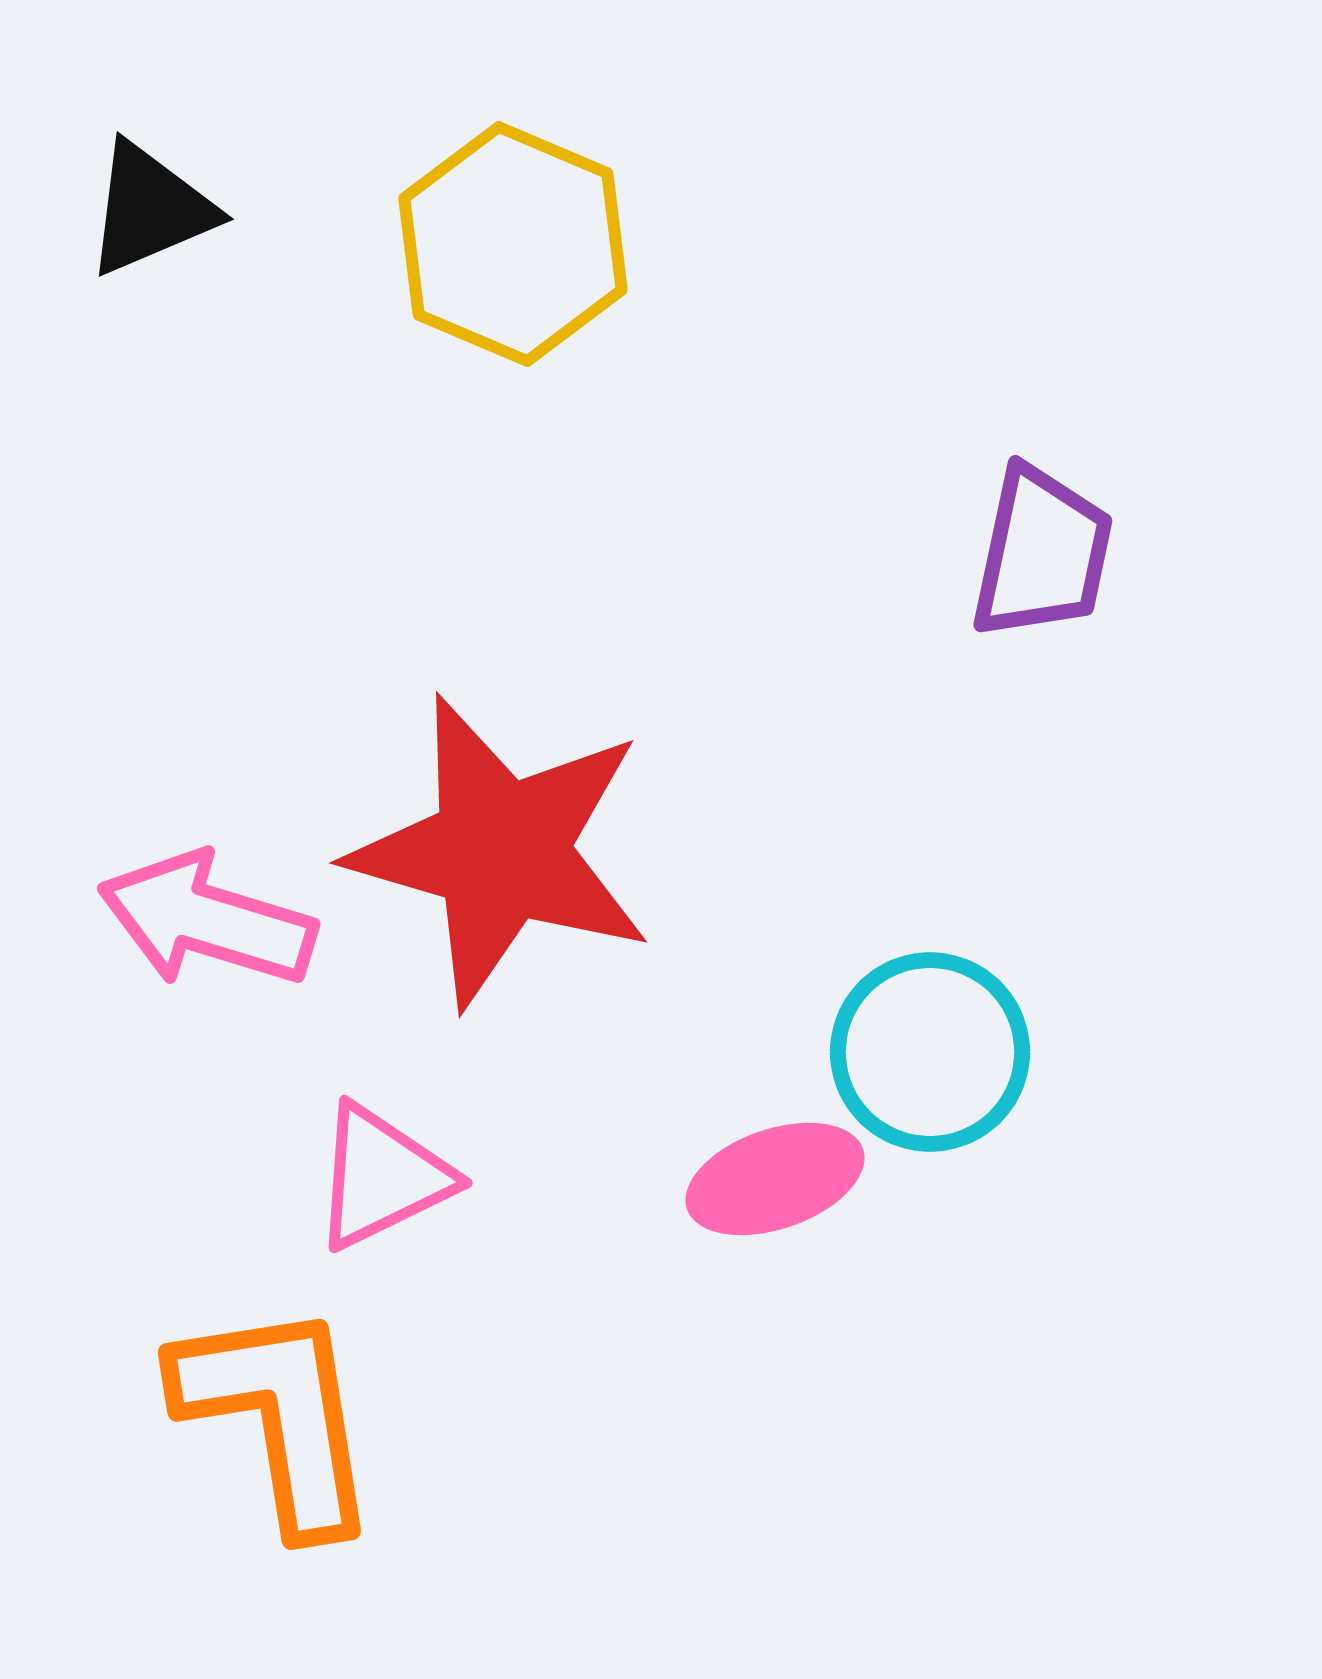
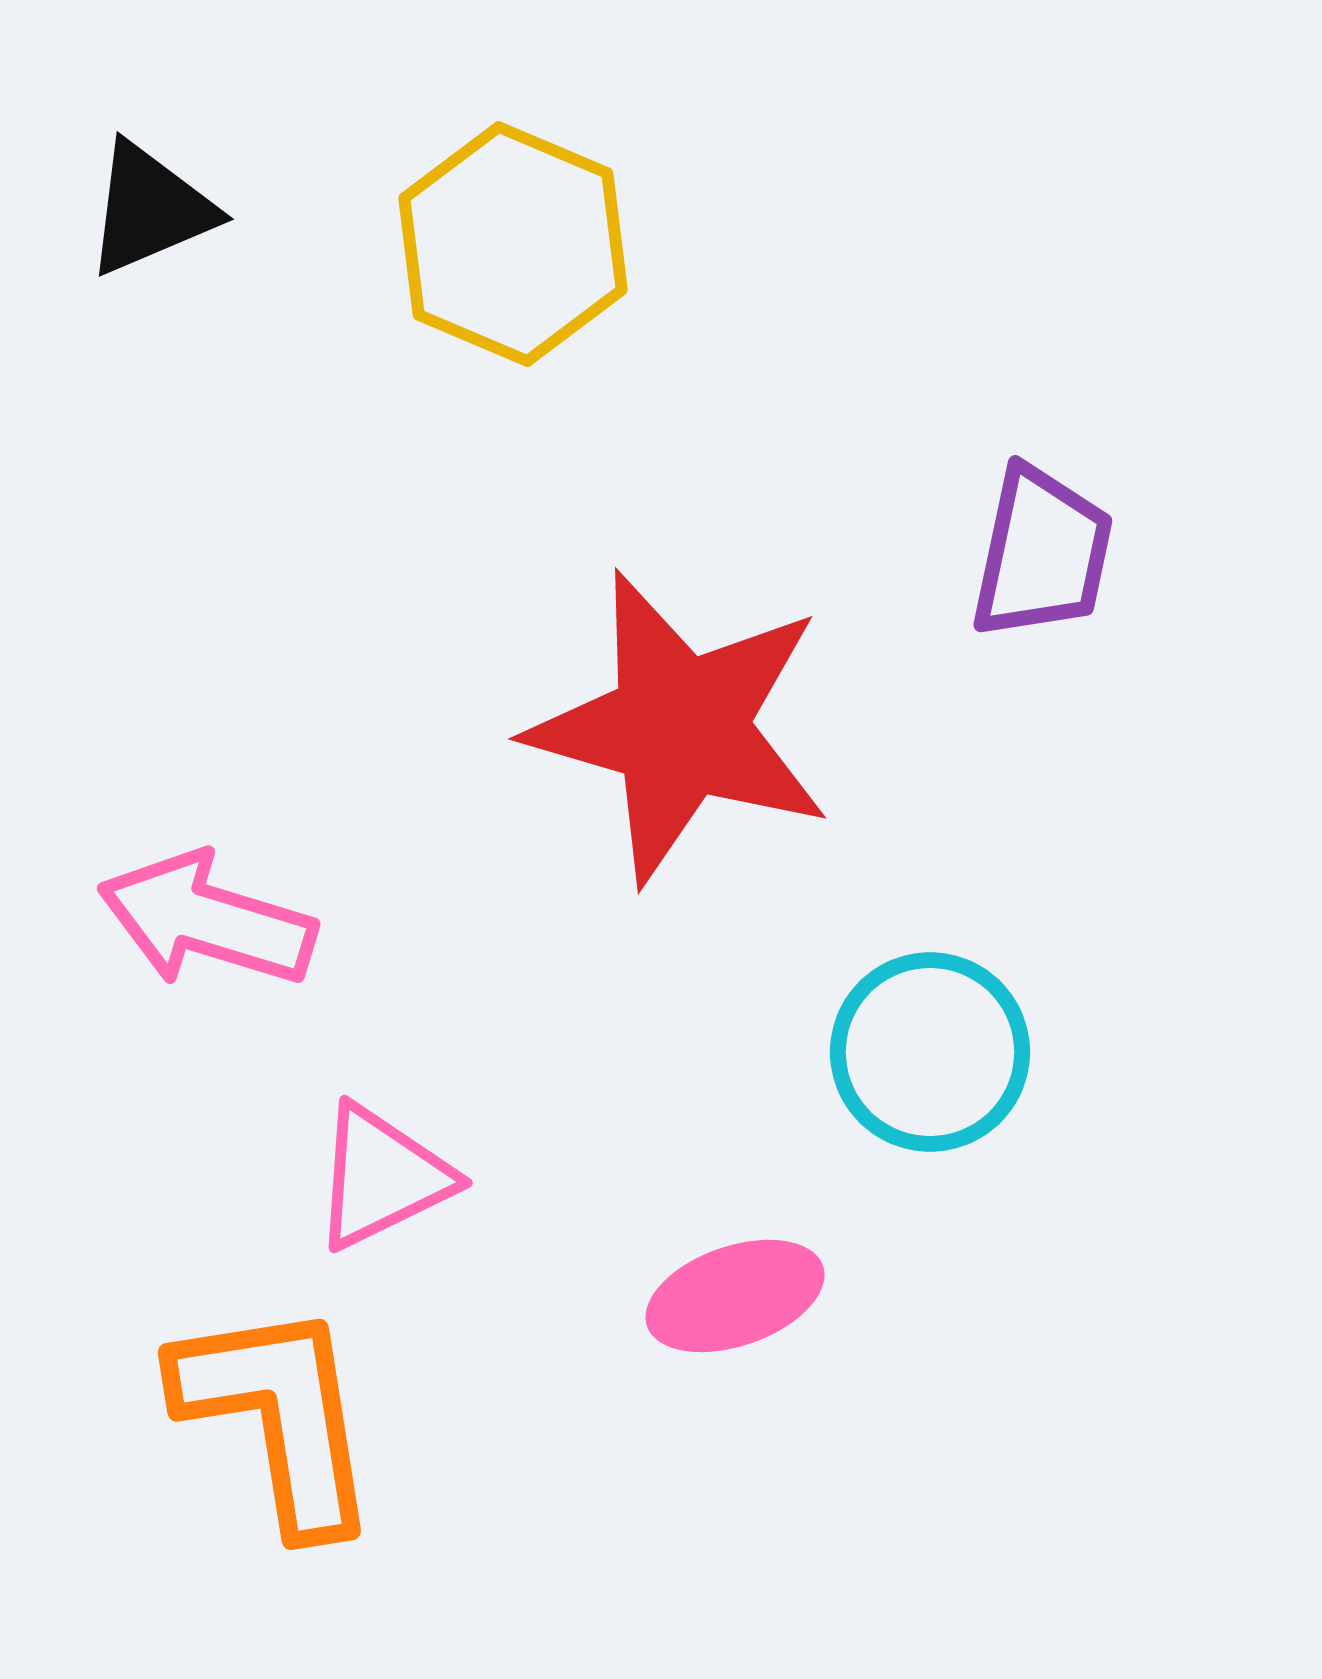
red star: moved 179 px right, 124 px up
pink ellipse: moved 40 px left, 117 px down
